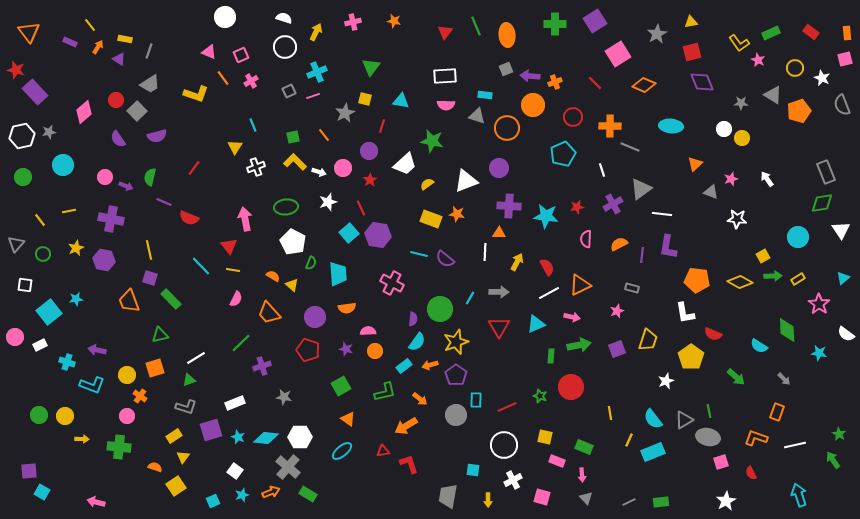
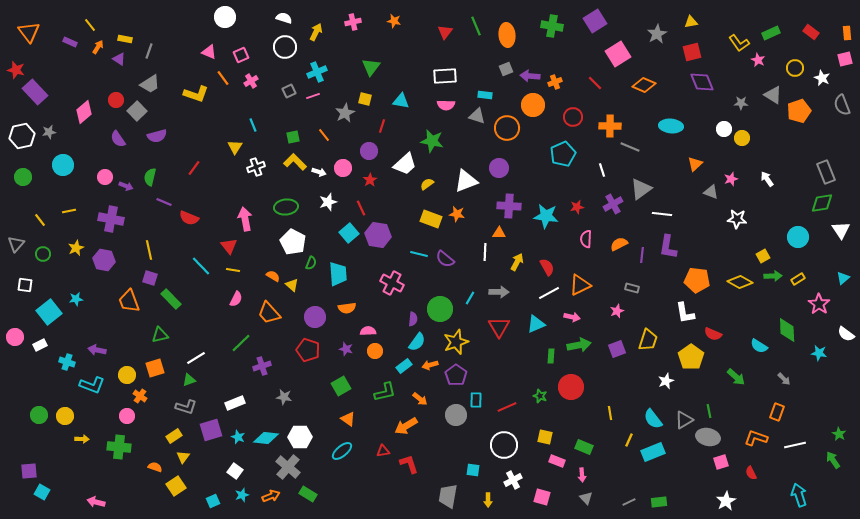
green cross at (555, 24): moved 3 px left, 2 px down; rotated 10 degrees clockwise
orange arrow at (271, 492): moved 4 px down
green rectangle at (661, 502): moved 2 px left
